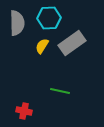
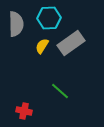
gray semicircle: moved 1 px left, 1 px down
gray rectangle: moved 1 px left
green line: rotated 30 degrees clockwise
